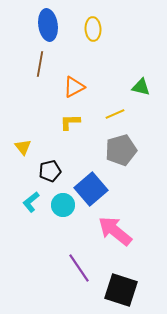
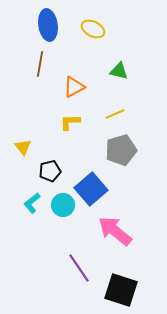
yellow ellipse: rotated 60 degrees counterclockwise
green triangle: moved 22 px left, 16 px up
cyan L-shape: moved 1 px right, 1 px down
